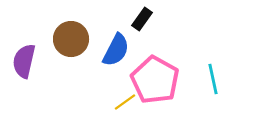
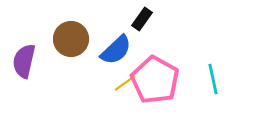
blue semicircle: rotated 20 degrees clockwise
yellow line: moved 19 px up
